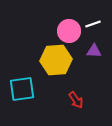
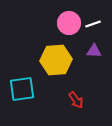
pink circle: moved 8 px up
